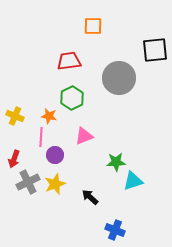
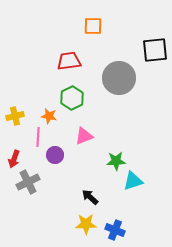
yellow cross: rotated 36 degrees counterclockwise
pink line: moved 3 px left
green star: moved 1 px up
yellow star: moved 31 px right, 40 px down; rotated 20 degrees clockwise
